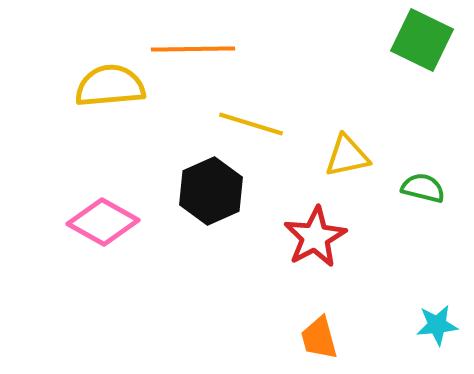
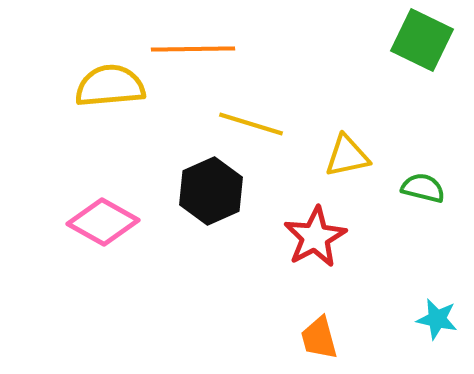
cyan star: moved 6 px up; rotated 18 degrees clockwise
